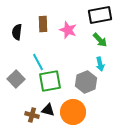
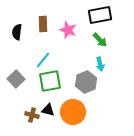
cyan line: moved 5 px right, 2 px up; rotated 66 degrees clockwise
